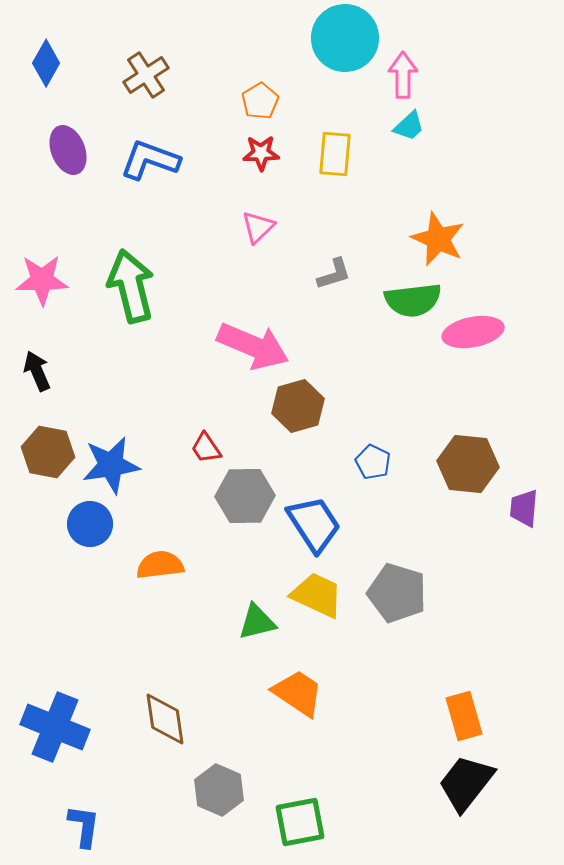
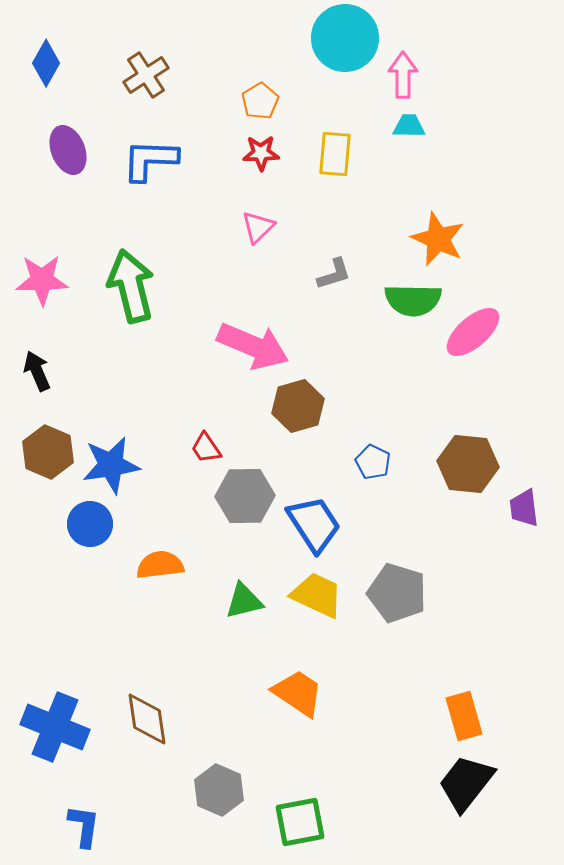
cyan trapezoid at (409, 126): rotated 136 degrees counterclockwise
blue L-shape at (150, 160): rotated 18 degrees counterclockwise
green semicircle at (413, 300): rotated 8 degrees clockwise
pink ellipse at (473, 332): rotated 30 degrees counterclockwise
brown hexagon at (48, 452): rotated 12 degrees clockwise
purple trapezoid at (524, 508): rotated 12 degrees counterclockwise
green triangle at (257, 622): moved 13 px left, 21 px up
brown diamond at (165, 719): moved 18 px left
